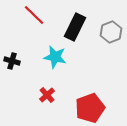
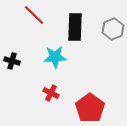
black rectangle: rotated 24 degrees counterclockwise
gray hexagon: moved 2 px right, 3 px up
cyan star: rotated 15 degrees counterclockwise
red cross: moved 4 px right, 2 px up; rotated 21 degrees counterclockwise
red pentagon: rotated 16 degrees counterclockwise
